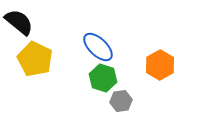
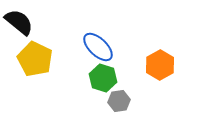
gray hexagon: moved 2 px left
